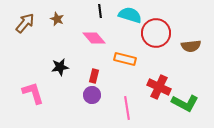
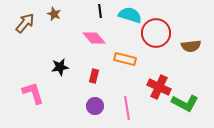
brown star: moved 3 px left, 5 px up
purple circle: moved 3 px right, 11 px down
